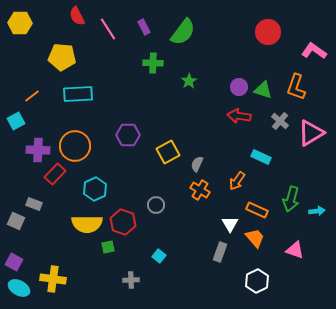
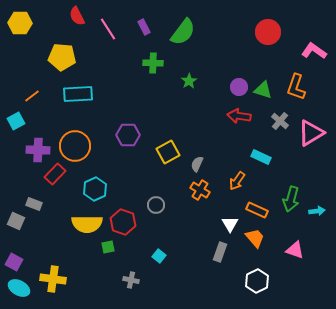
gray cross at (131, 280): rotated 14 degrees clockwise
